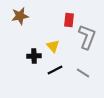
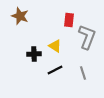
brown star: rotated 30 degrees clockwise
yellow triangle: moved 2 px right; rotated 16 degrees counterclockwise
black cross: moved 2 px up
gray line: rotated 40 degrees clockwise
